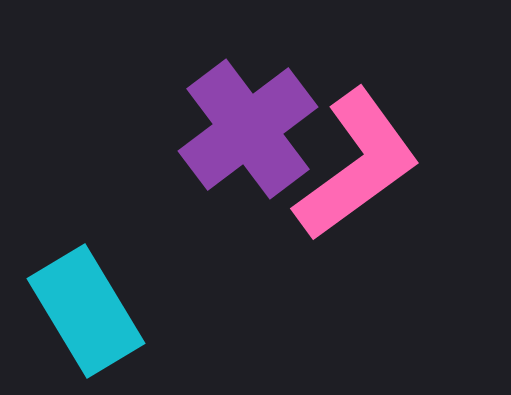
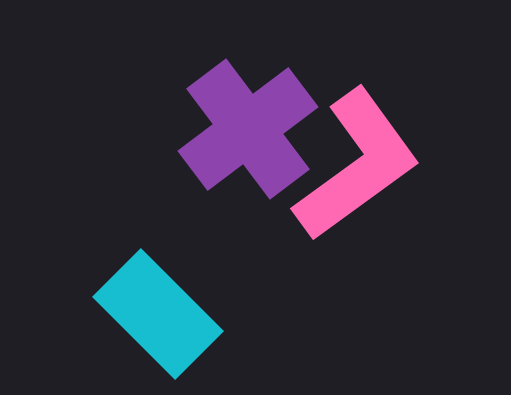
cyan rectangle: moved 72 px right, 3 px down; rotated 14 degrees counterclockwise
